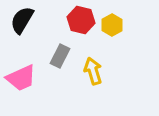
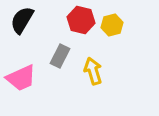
yellow hexagon: rotated 15 degrees clockwise
